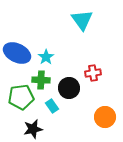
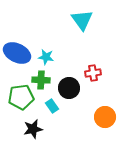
cyan star: rotated 28 degrees counterclockwise
